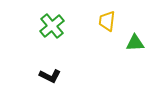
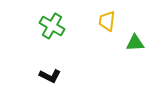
green cross: rotated 20 degrees counterclockwise
